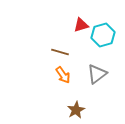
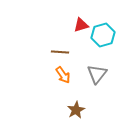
brown line: rotated 12 degrees counterclockwise
gray triangle: rotated 15 degrees counterclockwise
